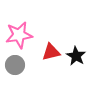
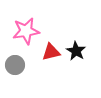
pink star: moved 7 px right, 4 px up
black star: moved 5 px up
